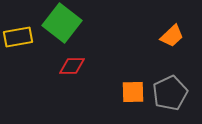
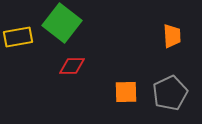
orange trapezoid: rotated 50 degrees counterclockwise
orange square: moved 7 px left
